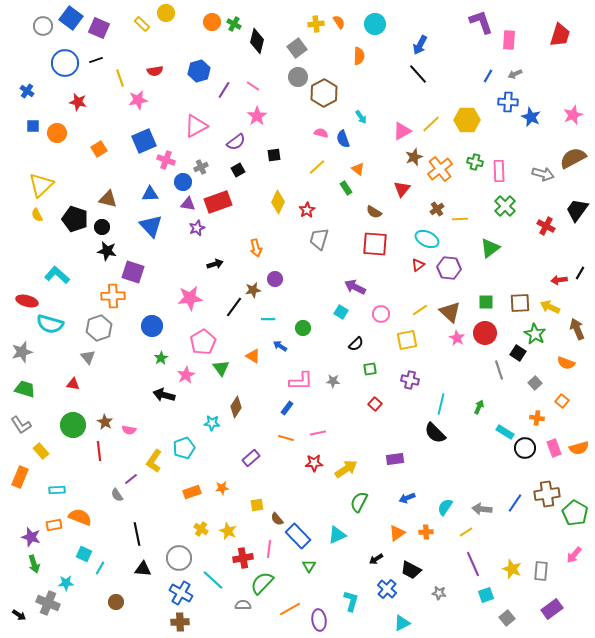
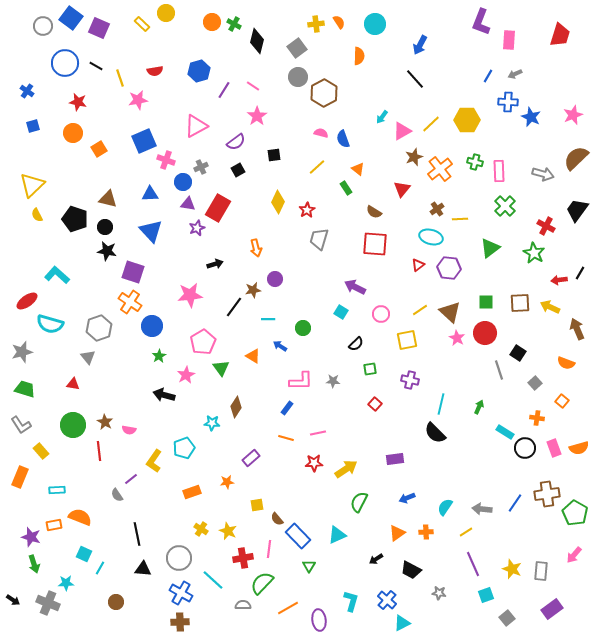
purple L-shape at (481, 22): rotated 140 degrees counterclockwise
black line at (96, 60): moved 6 px down; rotated 48 degrees clockwise
black line at (418, 74): moved 3 px left, 5 px down
cyan arrow at (361, 117): moved 21 px right; rotated 72 degrees clockwise
blue square at (33, 126): rotated 16 degrees counterclockwise
orange circle at (57, 133): moved 16 px right
brown semicircle at (573, 158): moved 3 px right; rotated 16 degrees counterclockwise
yellow triangle at (41, 185): moved 9 px left
red rectangle at (218, 202): moved 6 px down; rotated 40 degrees counterclockwise
blue triangle at (151, 226): moved 5 px down
black circle at (102, 227): moved 3 px right
cyan ellipse at (427, 239): moved 4 px right, 2 px up; rotated 10 degrees counterclockwise
orange cross at (113, 296): moved 17 px right, 6 px down; rotated 35 degrees clockwise
pink star at (190, 298): moved 3 px up
red ellipse at (27, 301): rotated 50 degrees counterclockwise
green star at (535, 334): moved 1 px left, 81 px up
green star at (161, 358): moved 2 px left, 2 px up
orange star at (222, 488): moved 5 px right, 6 px up
blue cross at (387, 589): moved 11 px down
orange line at (290, 609): moved 2 px left, 1 px up
black arrow at (19, 615): moved 6 px left, 15 px up
